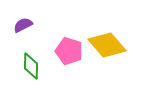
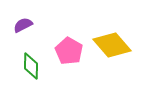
yellow diamond: moved 5 px right
pink pentagon: rotated 12 degrees clockwise
